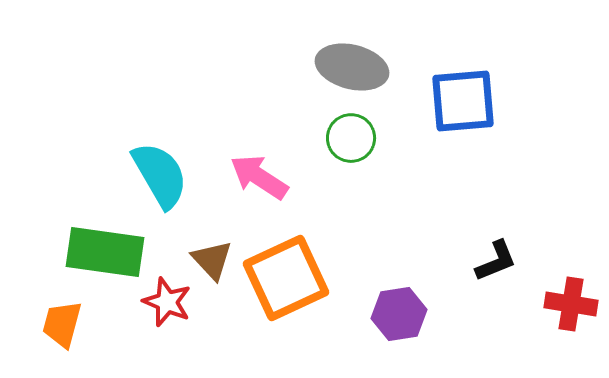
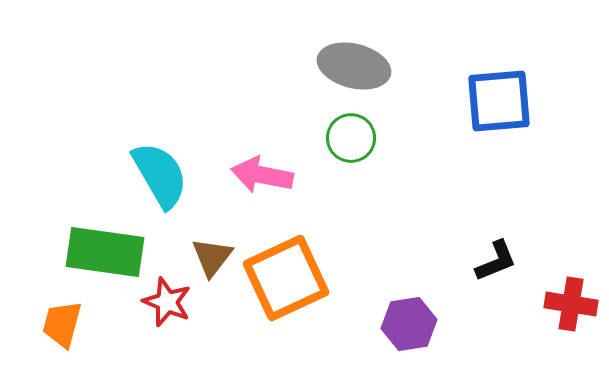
gray ellipse: moved 2 px right, 1 px up
blue square: moved 36 px right
pink arrow: moved 3 px right, 2 px up; rotated 22 degrees counterclockwise
brown triangle: moved 3 px up; rotated 21 degrees clockwise
purple hexagon: moved 10 px right, 10 px down
